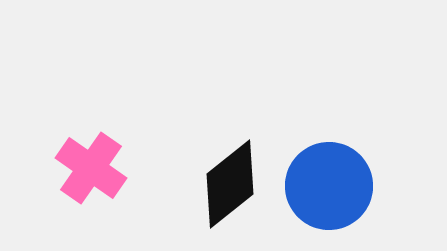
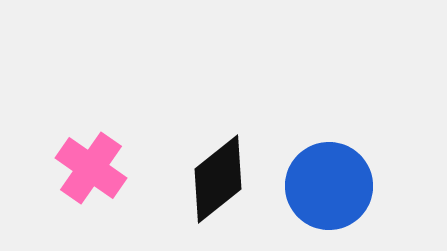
black diamond: moved 12 px left, 5 px up
